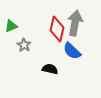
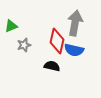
red diamond: moved 12 px down
gray star: rotated 24 degrees clockwise
blue semicircle: moved 2 px right, 1 px up; rotated 30 degrees counterclockwise
black semicircle: moved 2 px right, 3 px up
